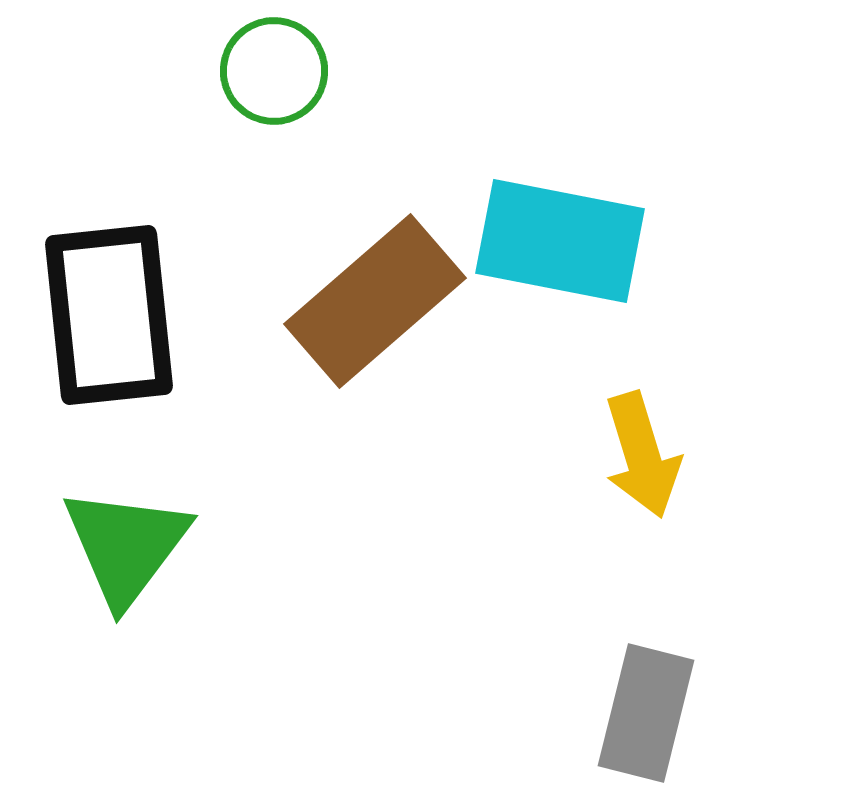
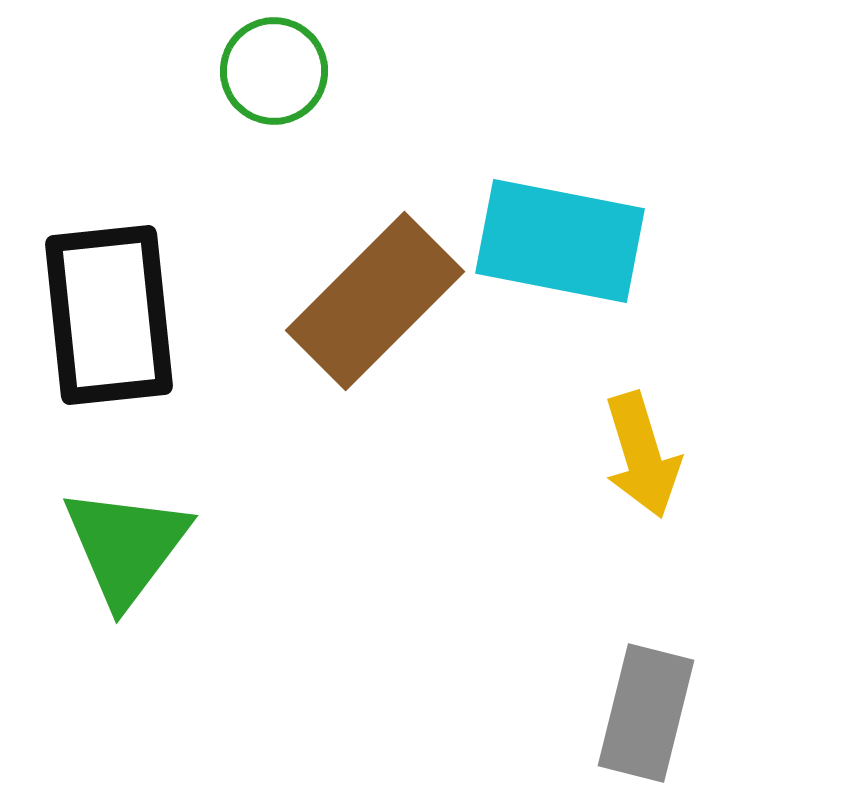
brown rectangle: rotated 4 degrees counterclockwise
